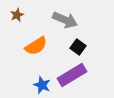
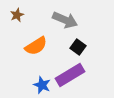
purple rectangle: moved 2 px left
